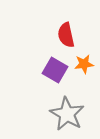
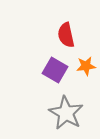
orange star: moved 2 px right, 2 px down
gray star: moved 1 px left, 1 px up
